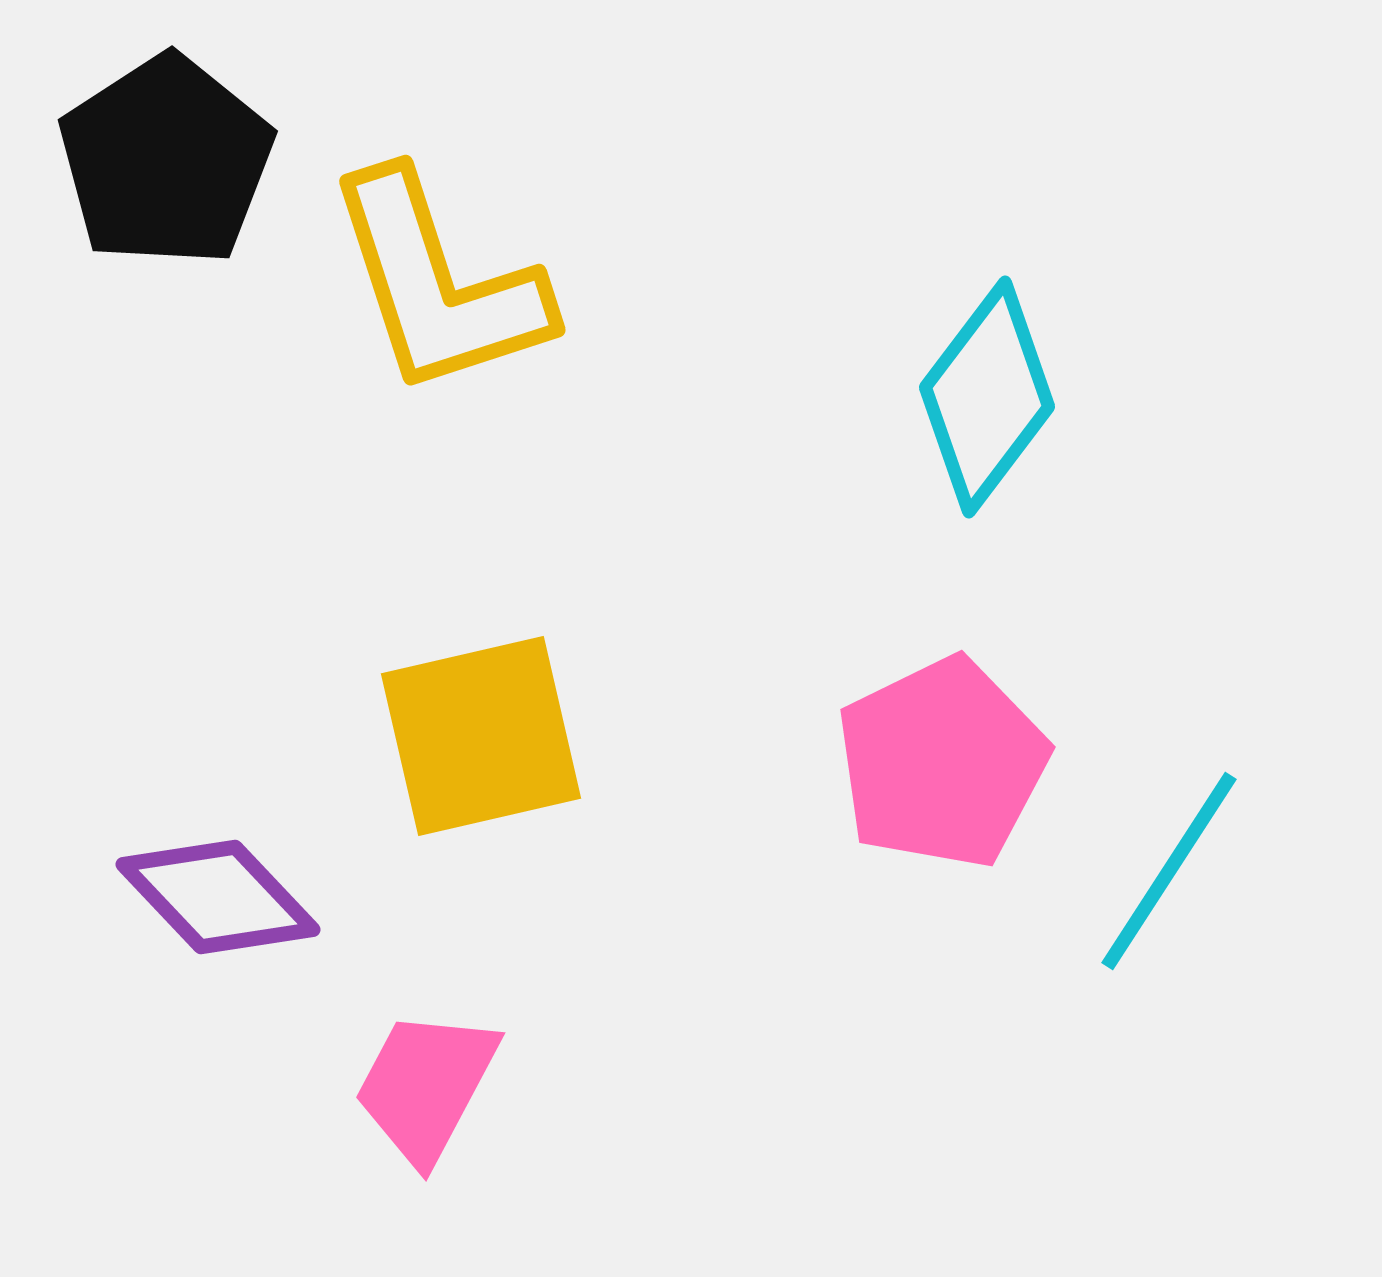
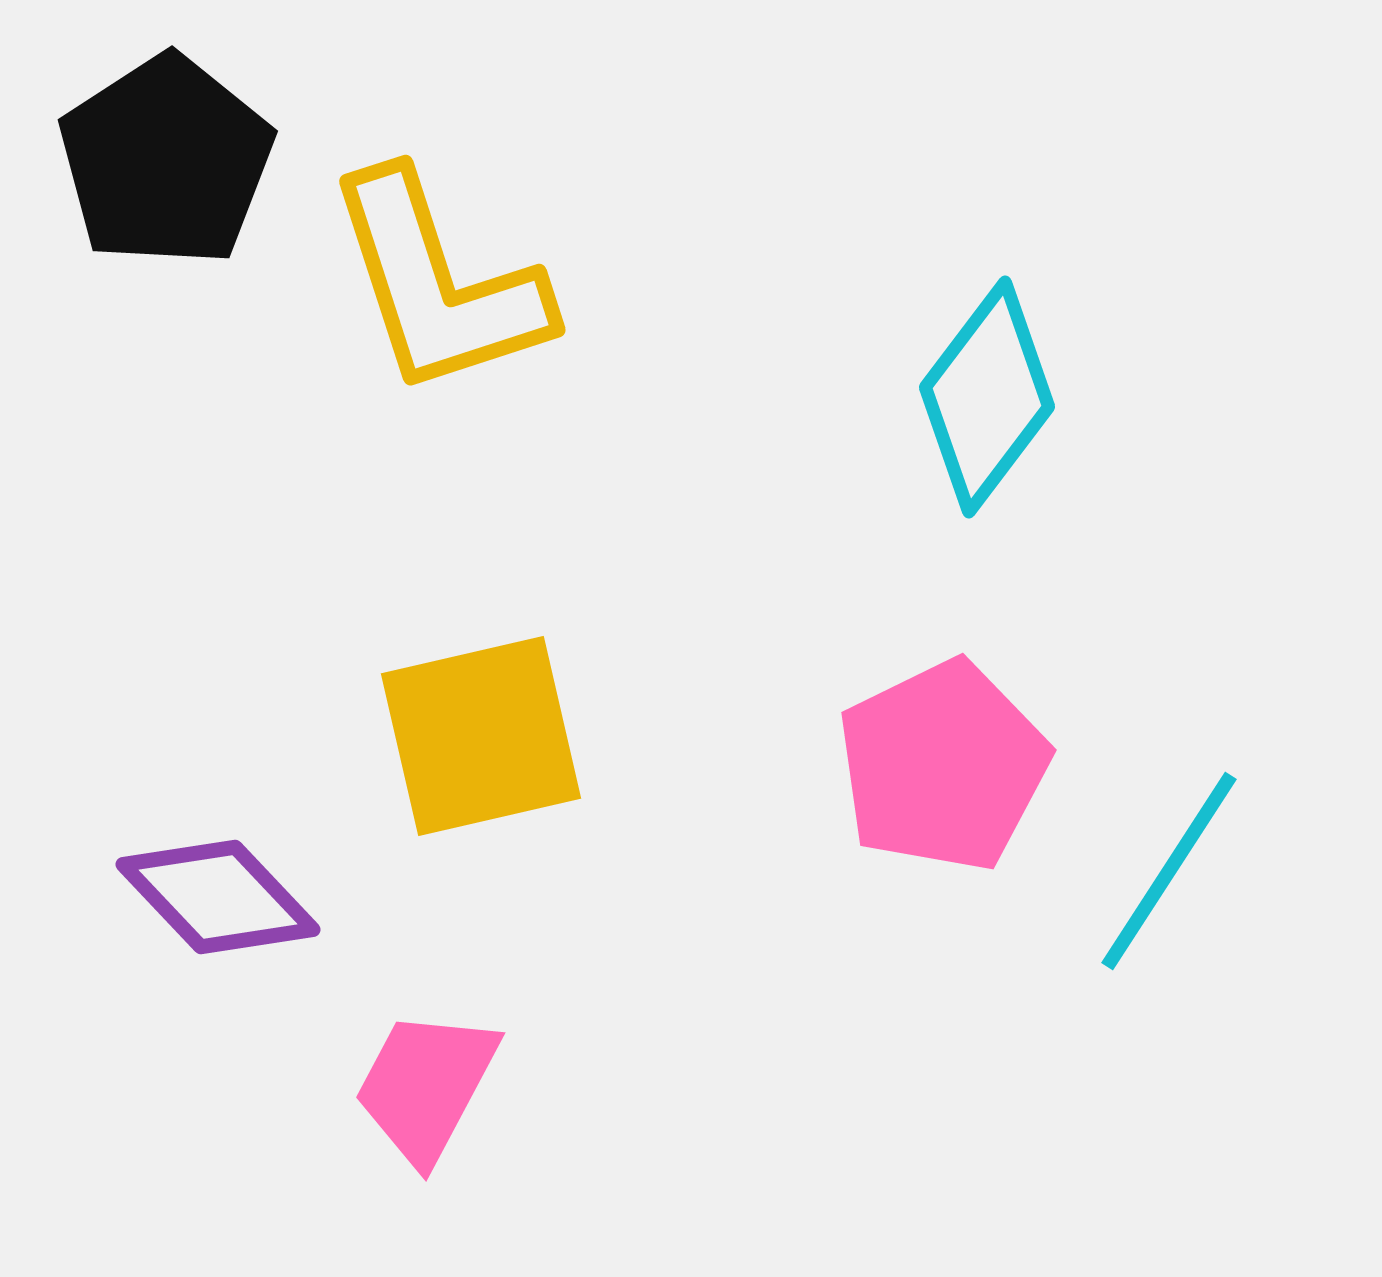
pink pentagon: moved 1 px right, 3 px down
